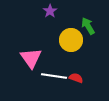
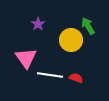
purple star: moved 12 px left, 13 px down
pink triangle: moved 5 px left
white line: moved 4 px left, 1 px up
